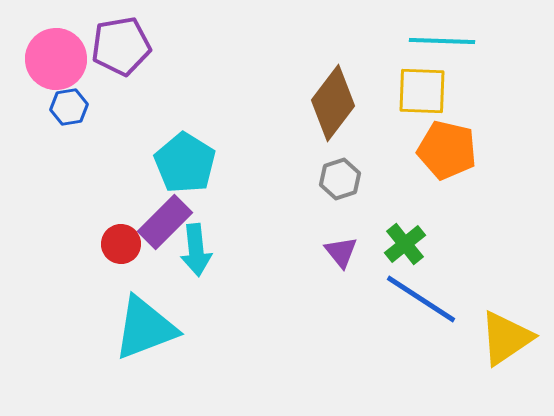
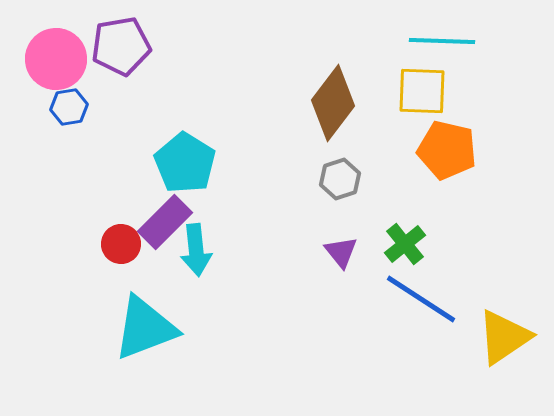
yellow triangle: moved 2 px left, 1 px up
